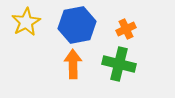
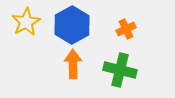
blue hexagon: moved 5 px left; rotated 18 degrees counterclockwise
green cross: moved 1 px right, 6 px down
